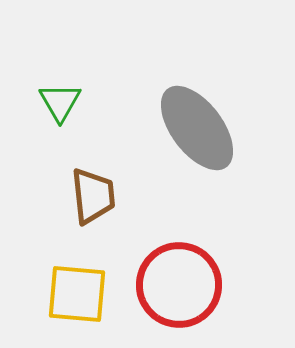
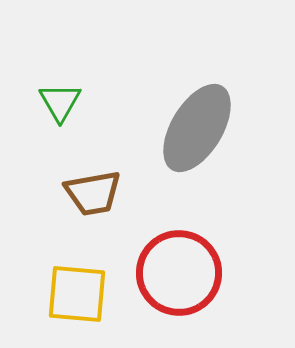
gray ellipse: rotated 68 degrees clockwise
brown trapezoid: moved 3 px up; rotated 86 degrees clockwise
red circle: moved 12 px up
